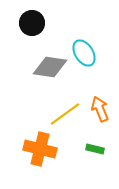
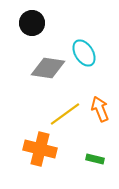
gray diamond: moved 2 px left, 1 px down
green rectangle: moved 10 px down
